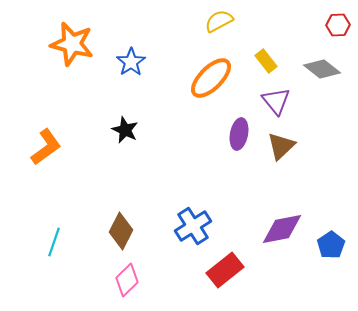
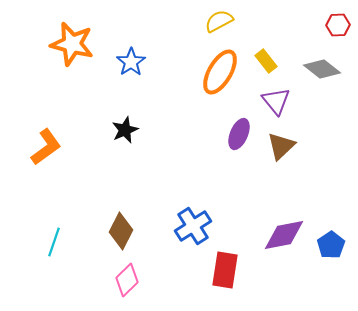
orange ellipse: moved 9 px right, 6 px up; rotated 15 degrees counterclockwise
black star: rotated 24 degrees clockwise
purple ellipse: rotated 12 degrees clockwise
purple diamond: moved 2 px right, 6 px down
red rectangle: rotated 42 degrees counterclockwise
